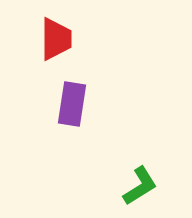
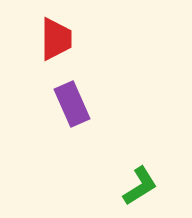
purple rectangle: rotated 33 degrees counterclockwise
